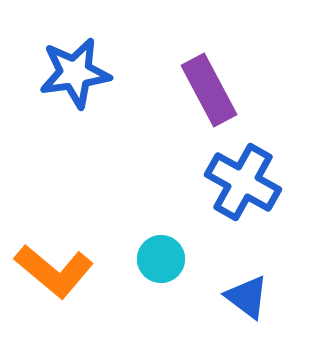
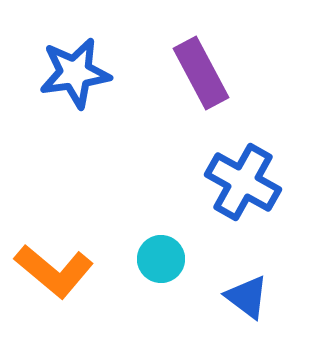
purple rectangle: moved 8 px left, 17 px up
